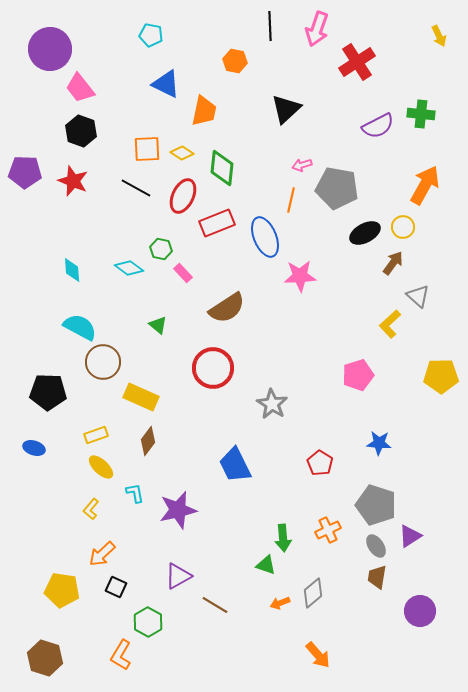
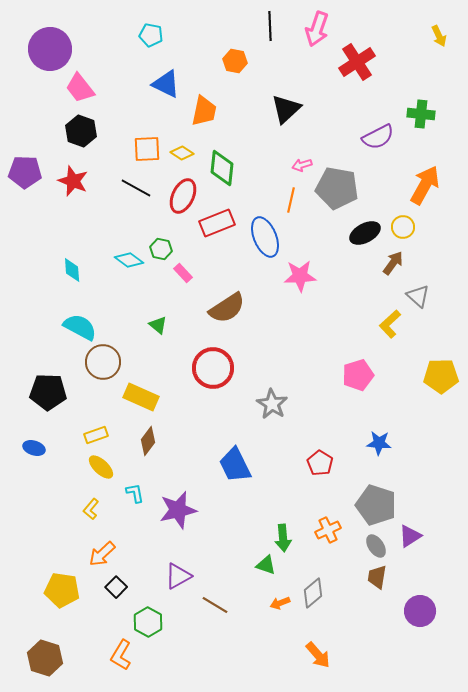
purple semicircle at (378, 126): moved 11 px down
cyan diamond at (129, 268): moved 8 px up
black square at (116, 587): rotated 20 degrees clockwise
